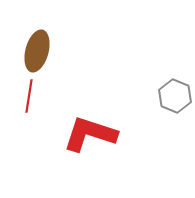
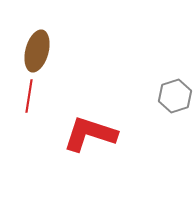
gray hexagon: rotated 20 degrees clockwise
